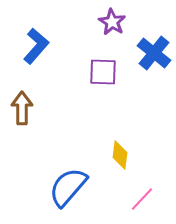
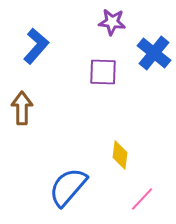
purple star: rotated 24 degrees counterclockwise
